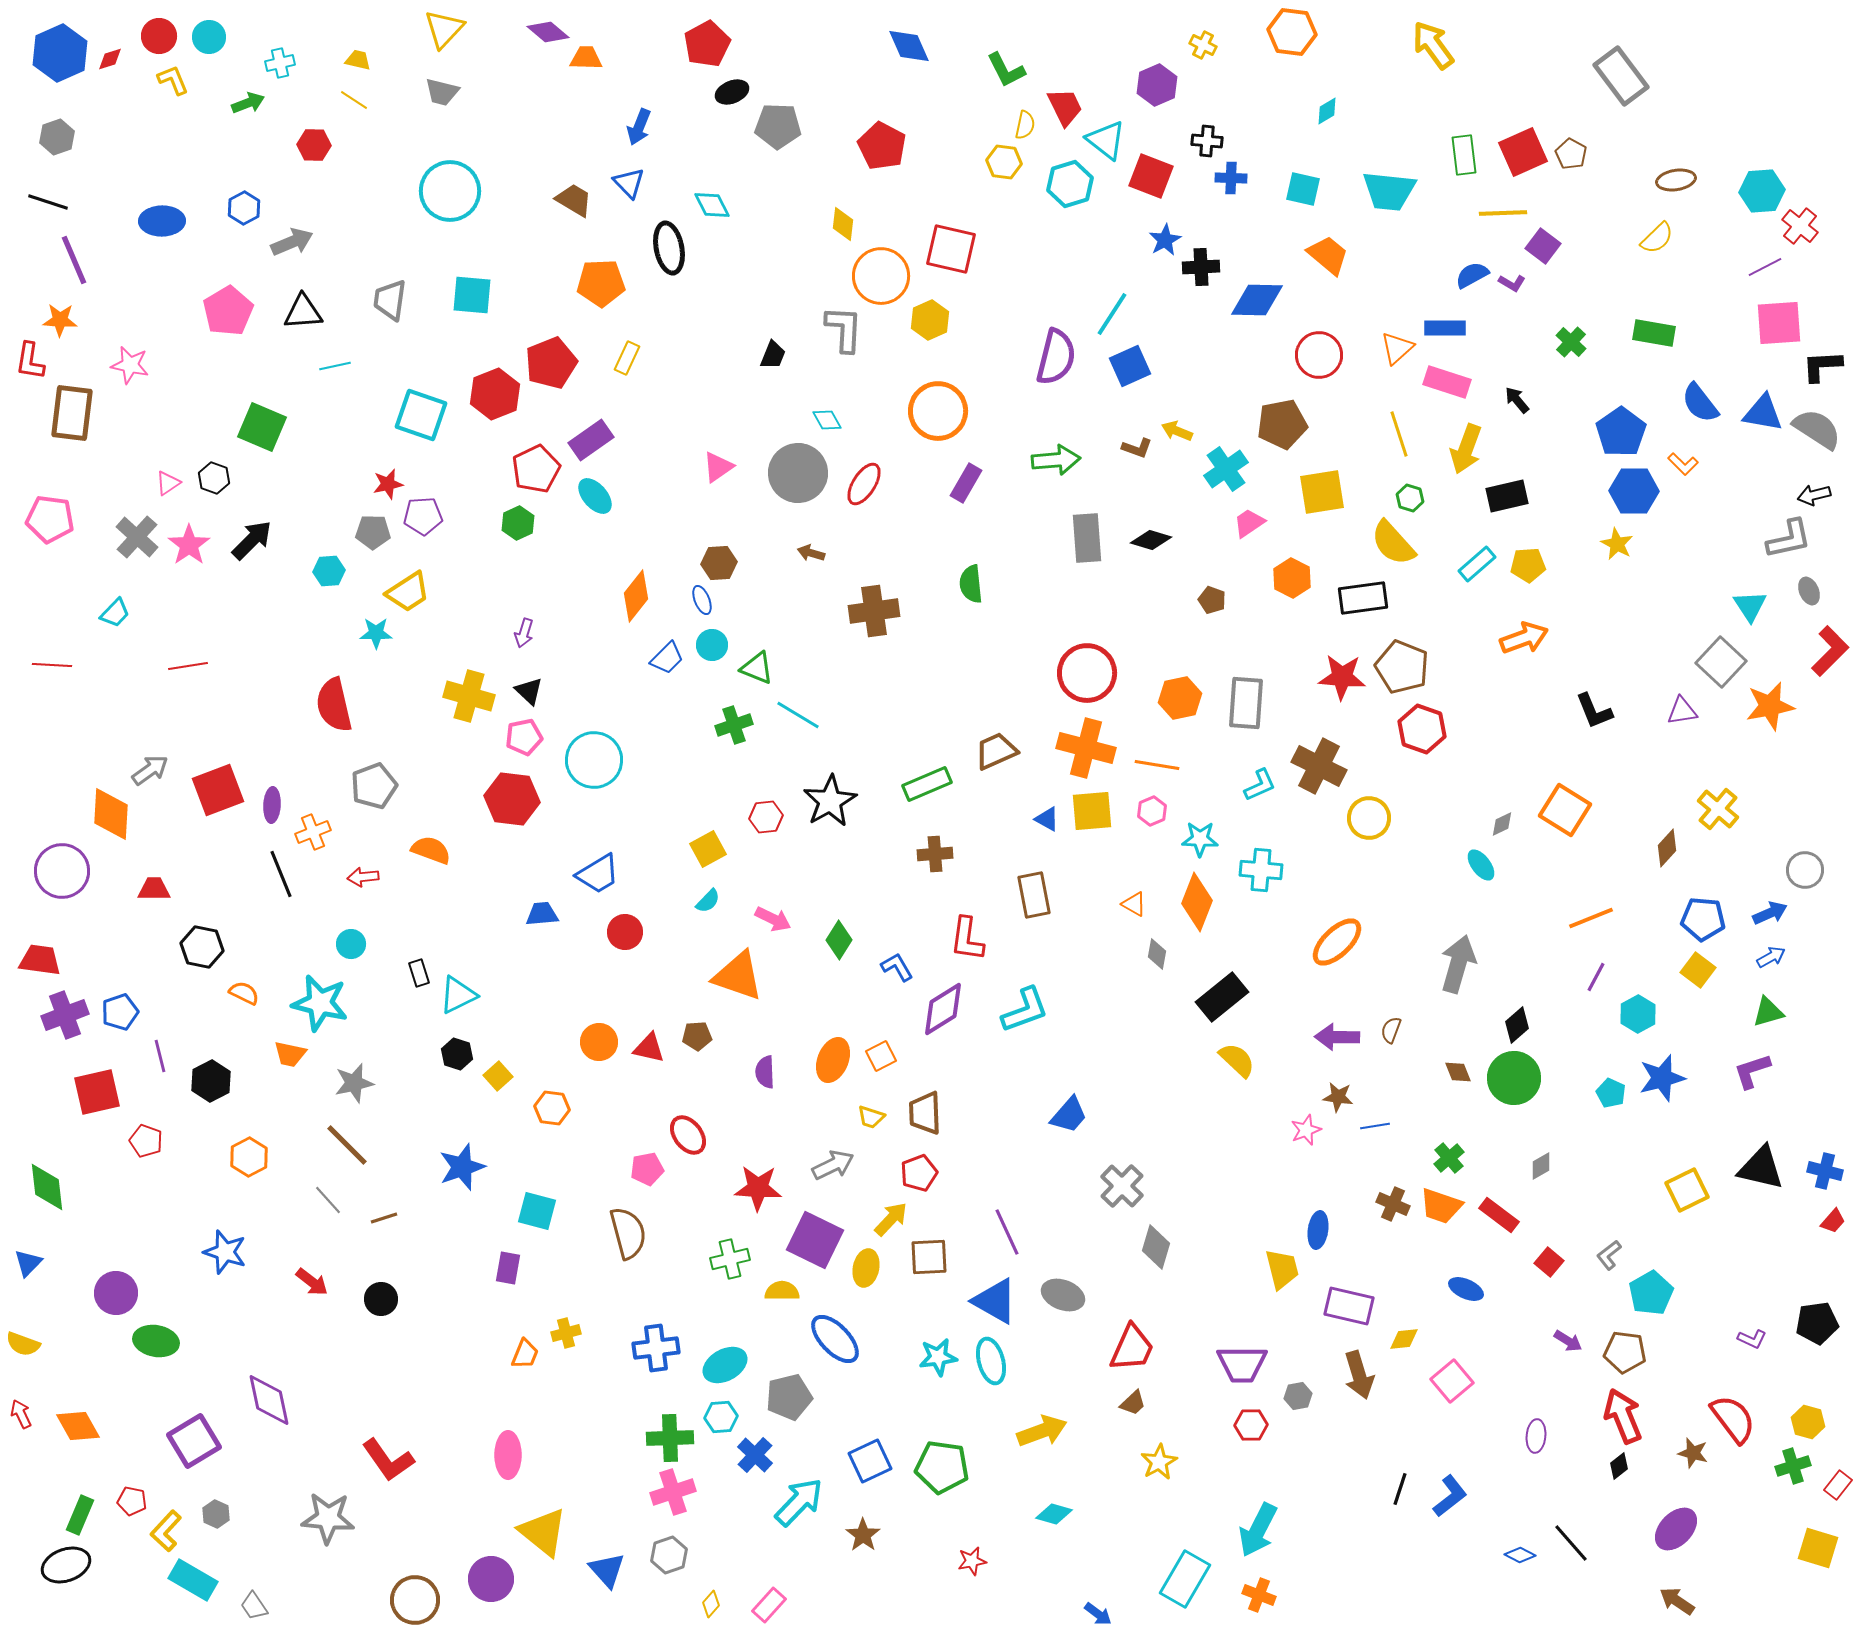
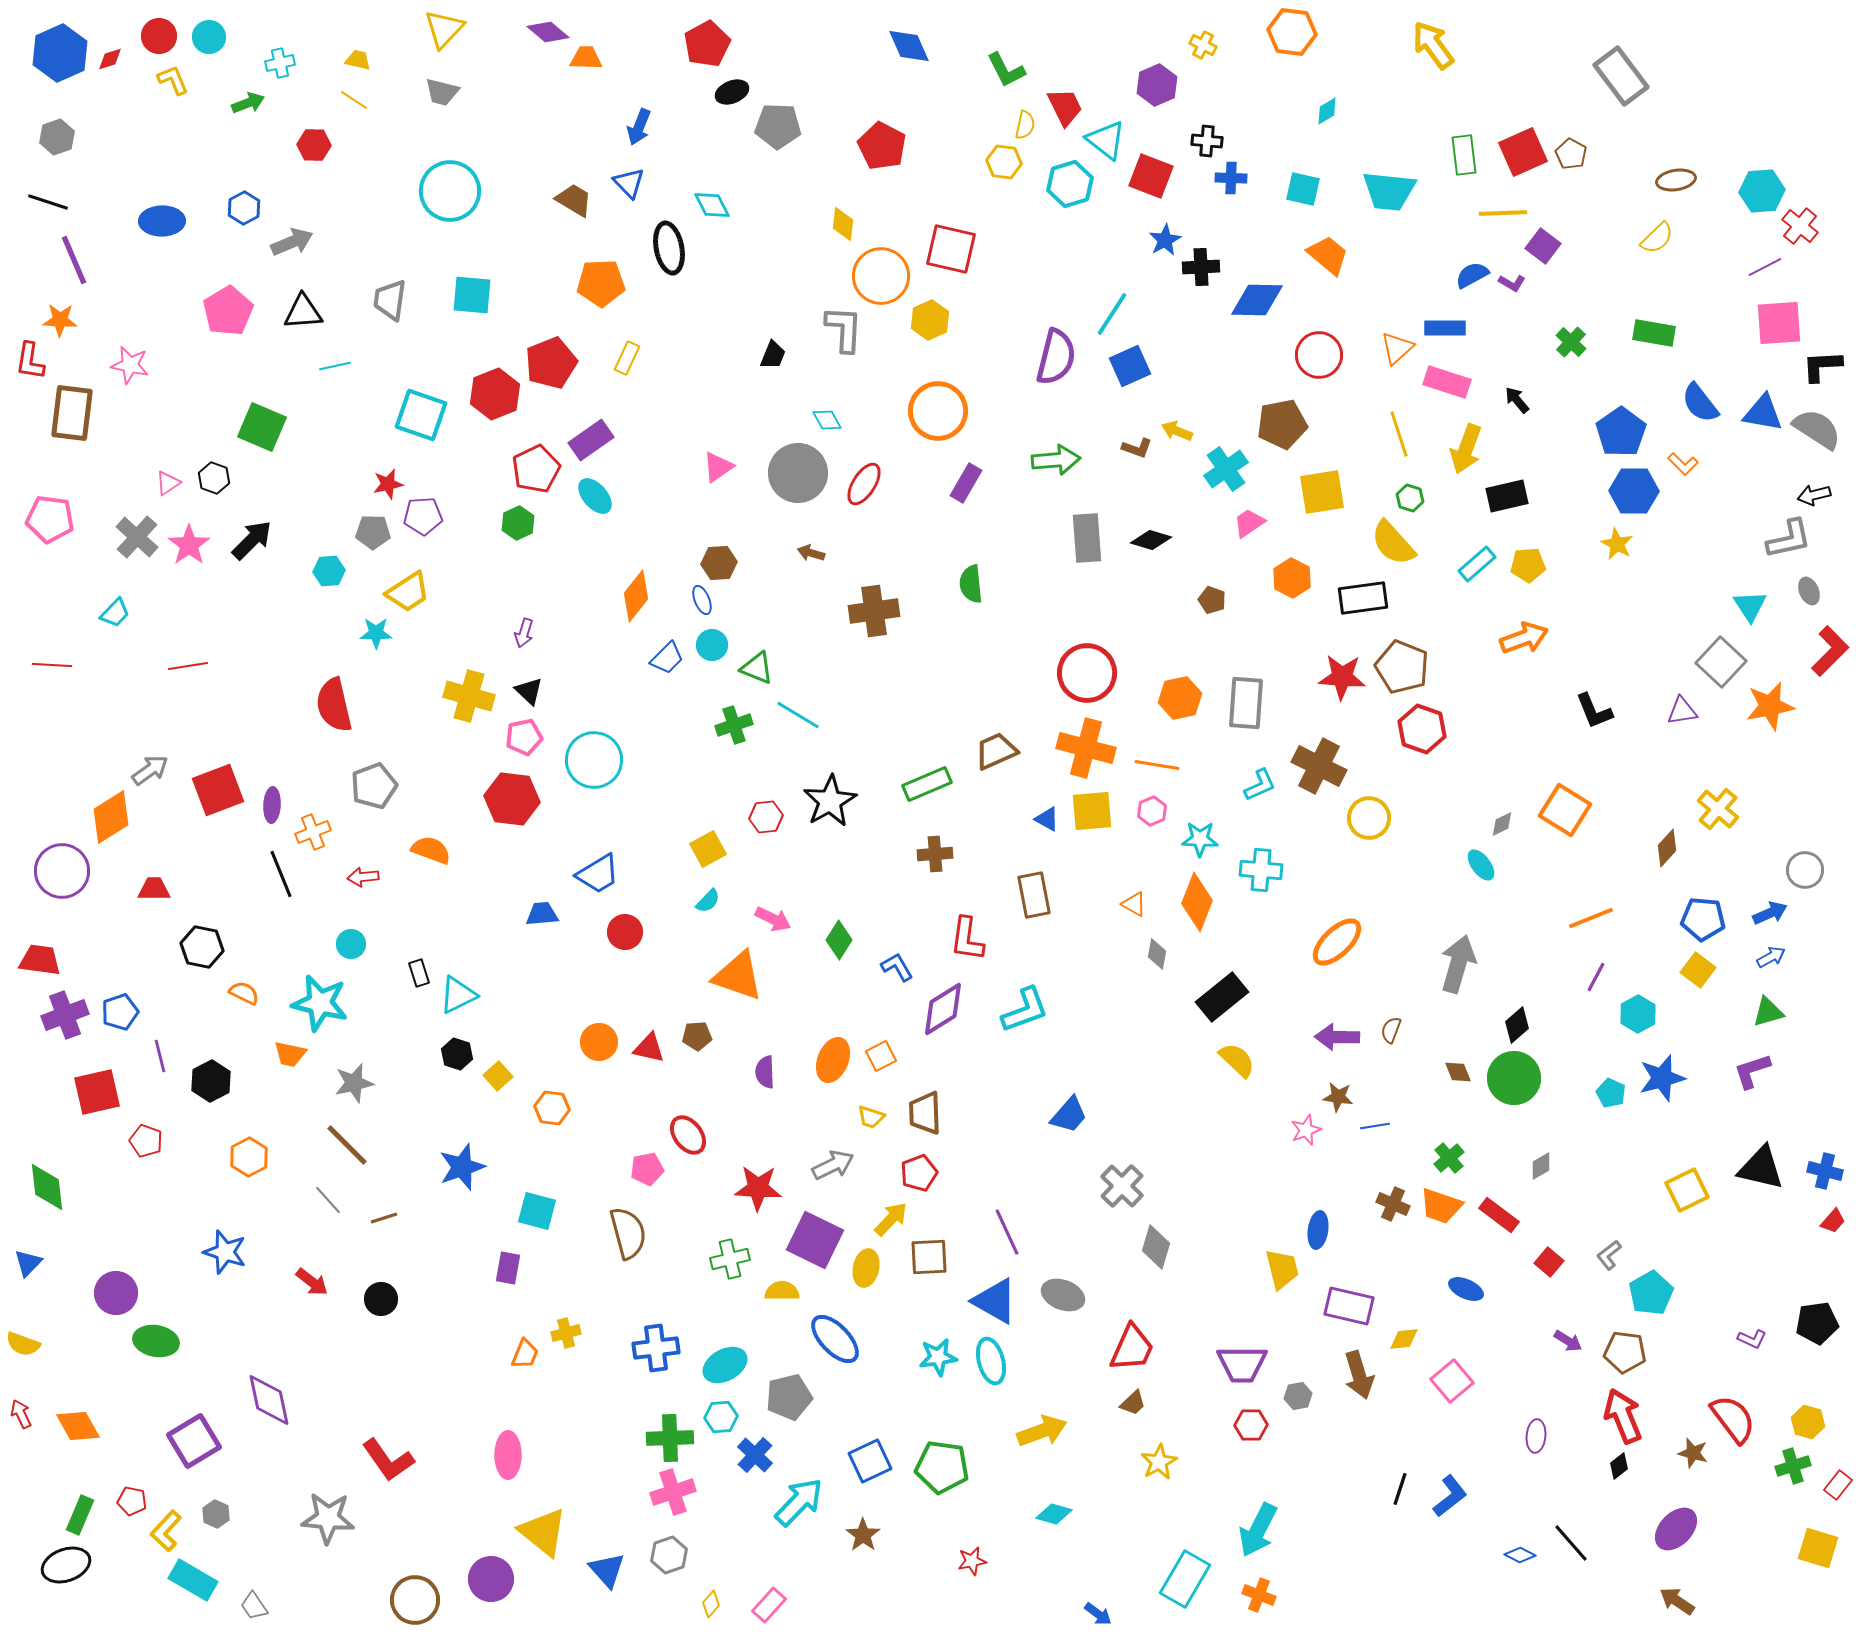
orange diamond at (111, 814): moved 3 px down; rotated 54 degrees clockwise
